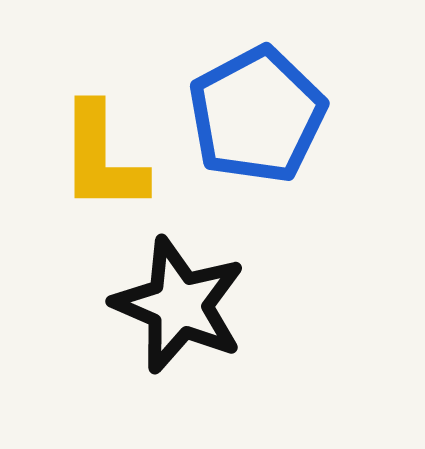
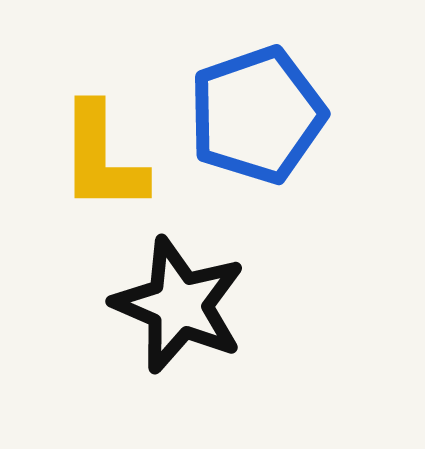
blue pentagon: rotated 9 degrees clockwise
